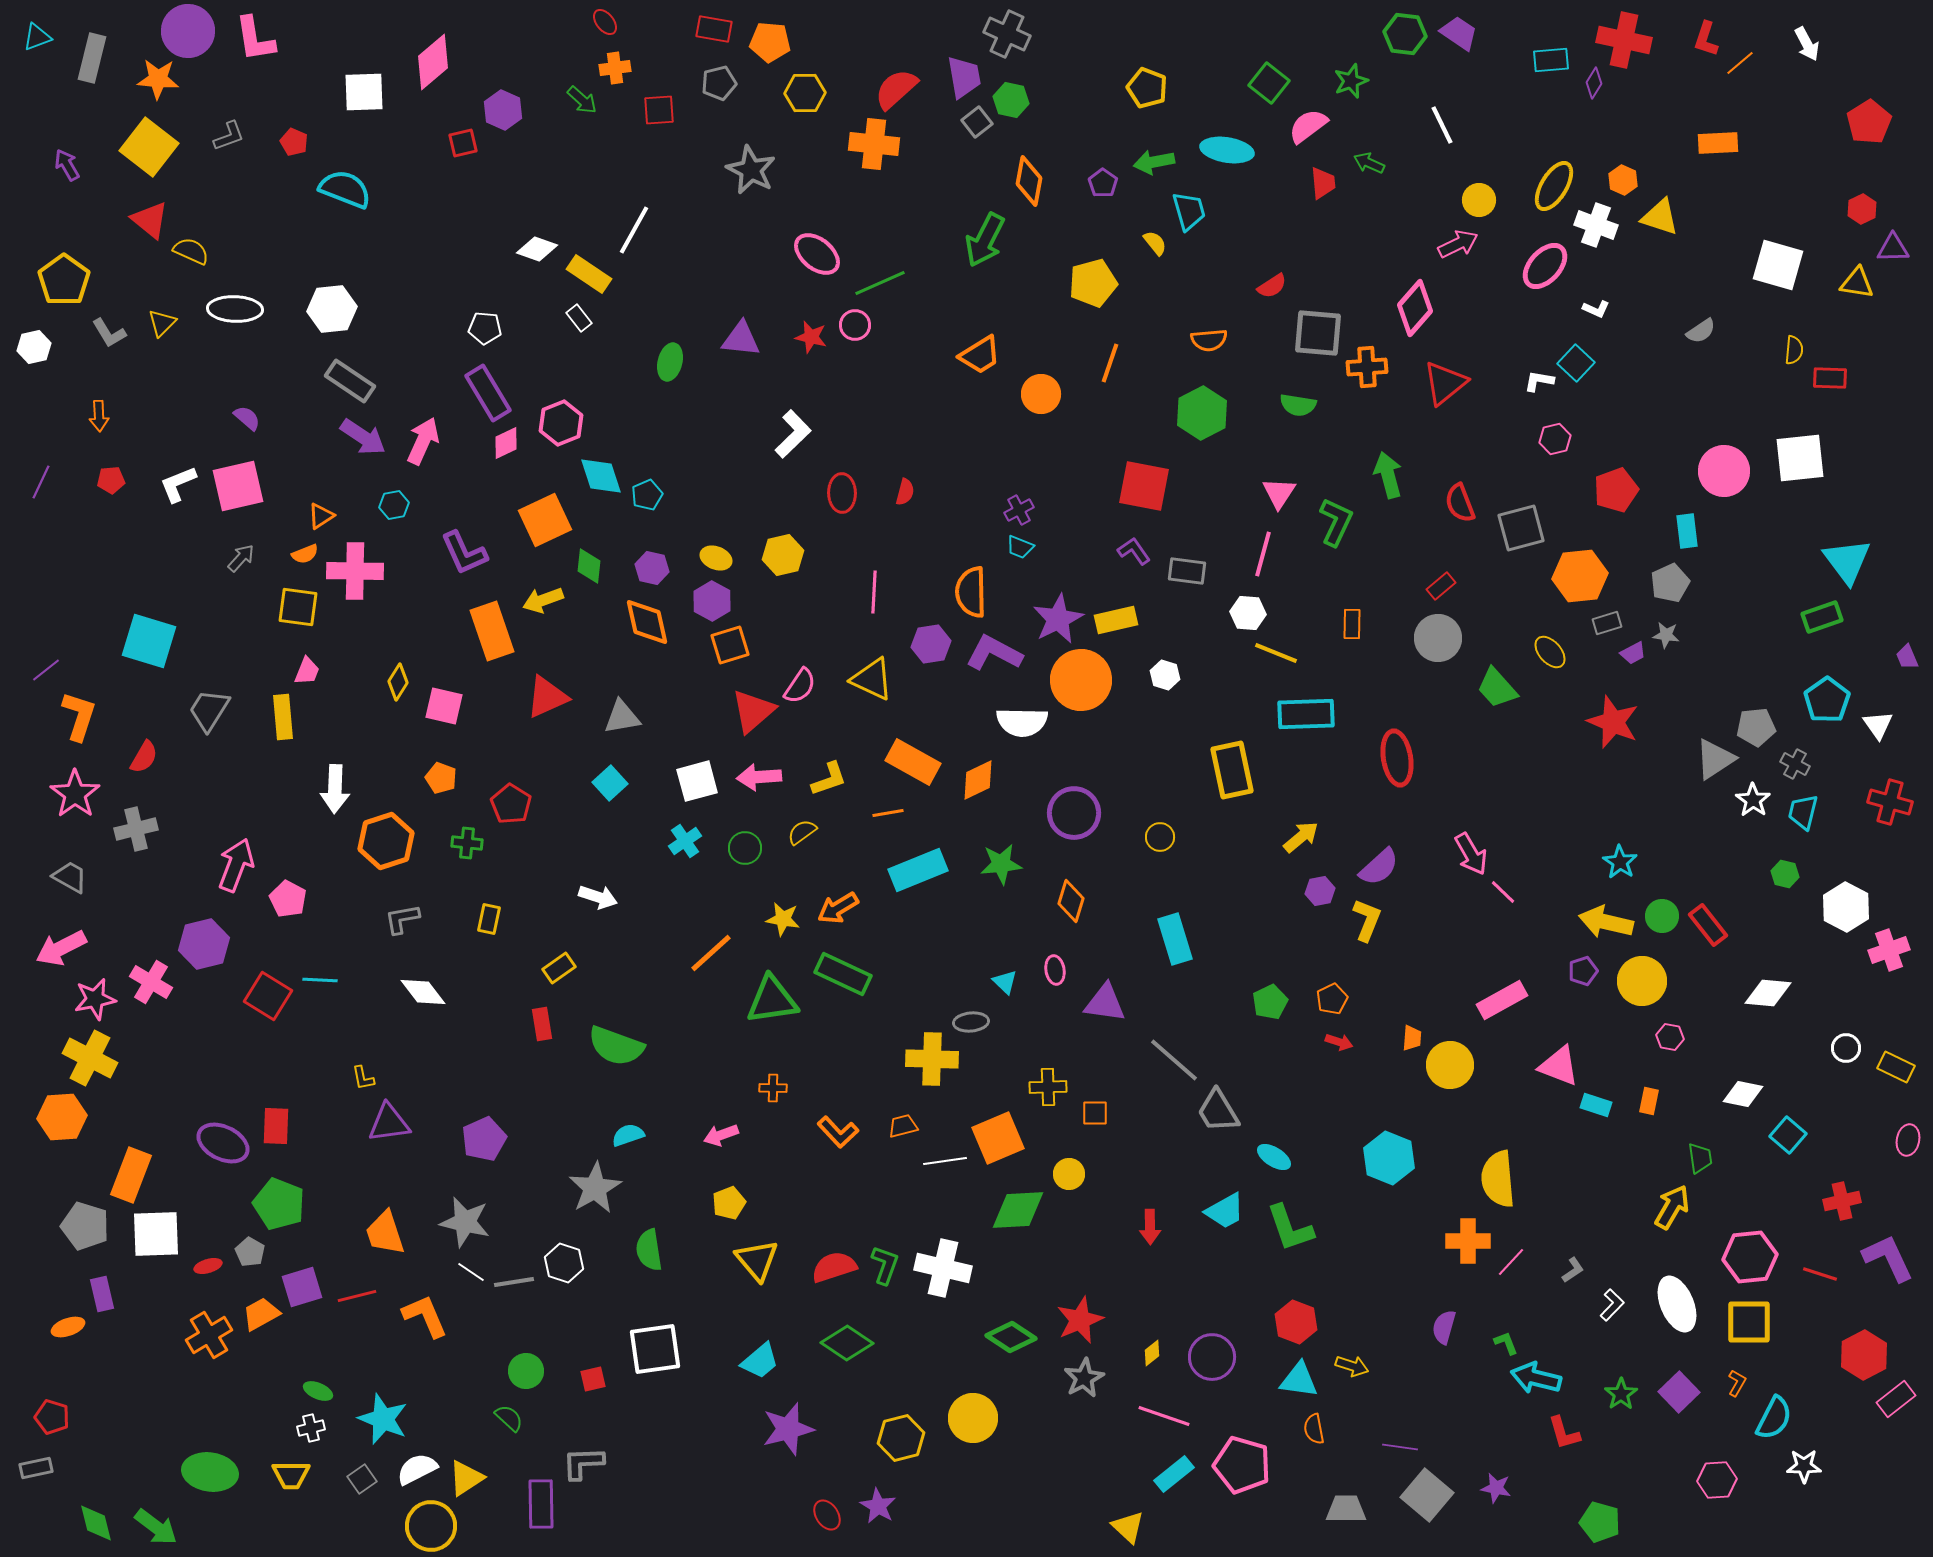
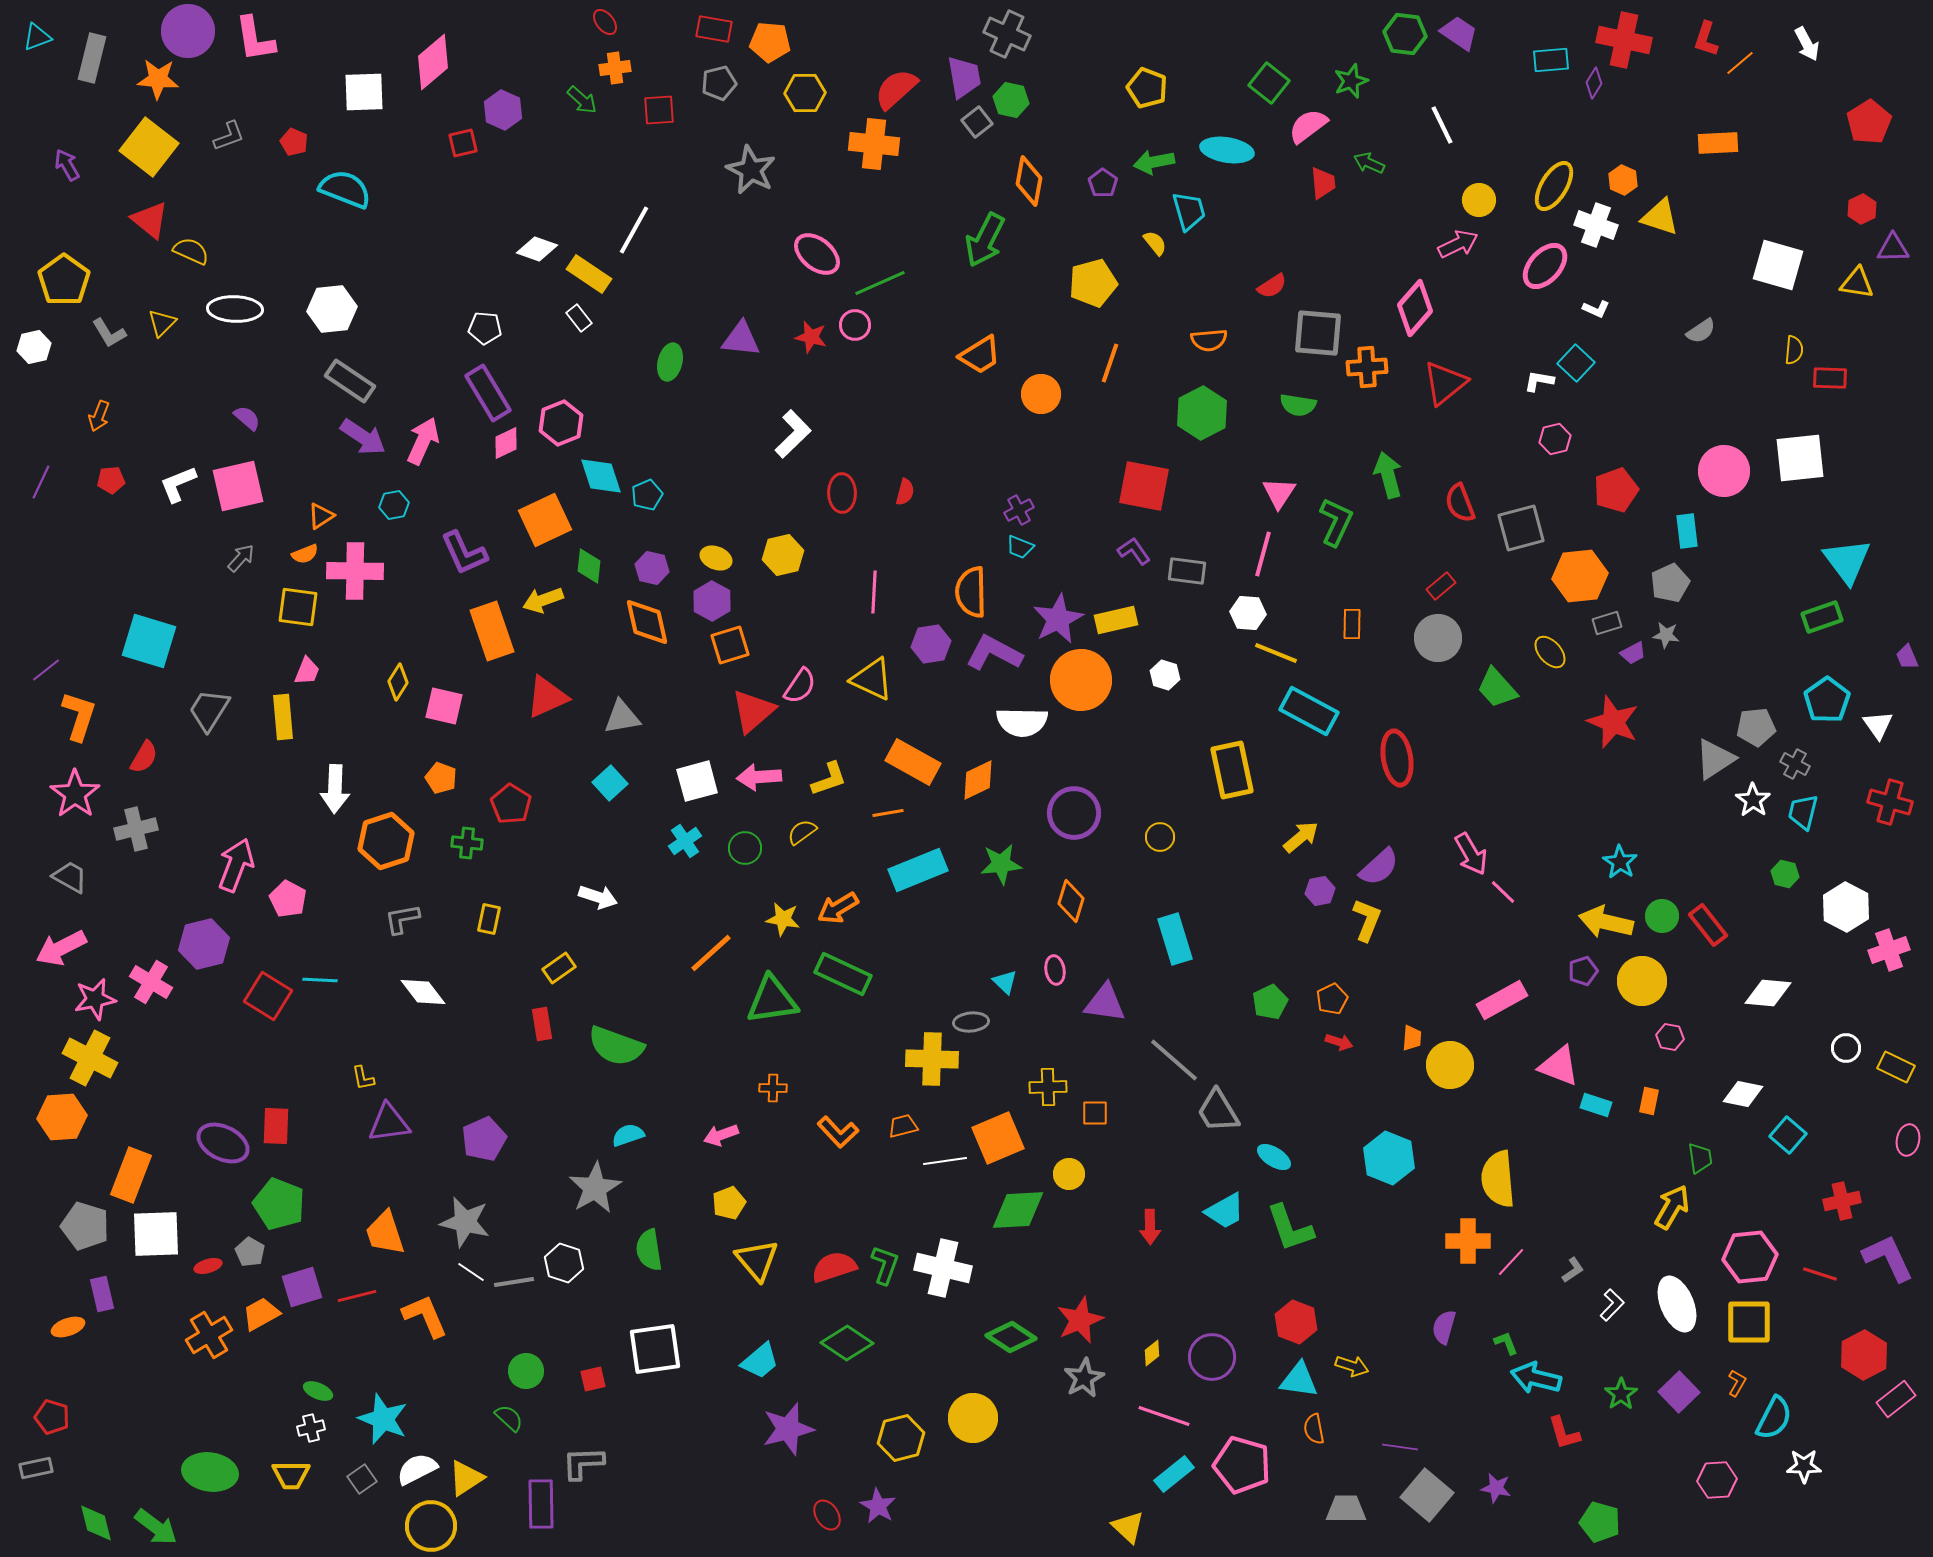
orange arrow at (99, 416): rotated 24 degrees clockwise
cyan rectangle at (1306, 714): moved 3 px right, 3 px up; rotated 30 degrees clockwise
